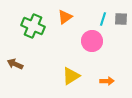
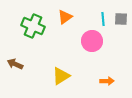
cyan line: rotated 24 degrees counterclockwise
yellow triangle: moved 10 px left
